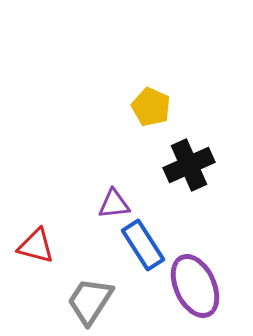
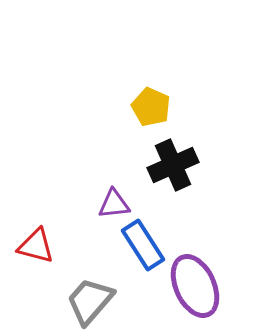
black cross: moved 16 px left
gray trapezoid: rotated 8 degrees clockwise
